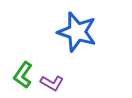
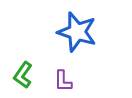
purple L-shape: moved 11 px right, 2 px up; rotated 60 degrees clockwise
